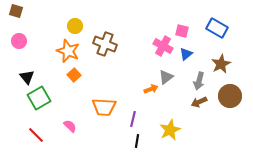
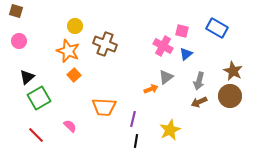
brown star: moved 12 px right, 7 px down; rotated 18 degrees counterclockwise
black triangle: rotated 28 degrees clockwise
black line: moved 1 px left
